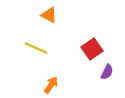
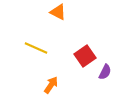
orange triangle: moved 9 px right, 3 px up
red square: moved 7 px left, 7 px down
purple semicircle: moved 2 px left
